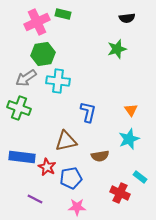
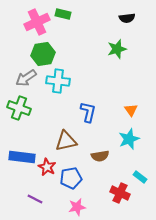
pink star: rotated 12 degrees counterclockwise
